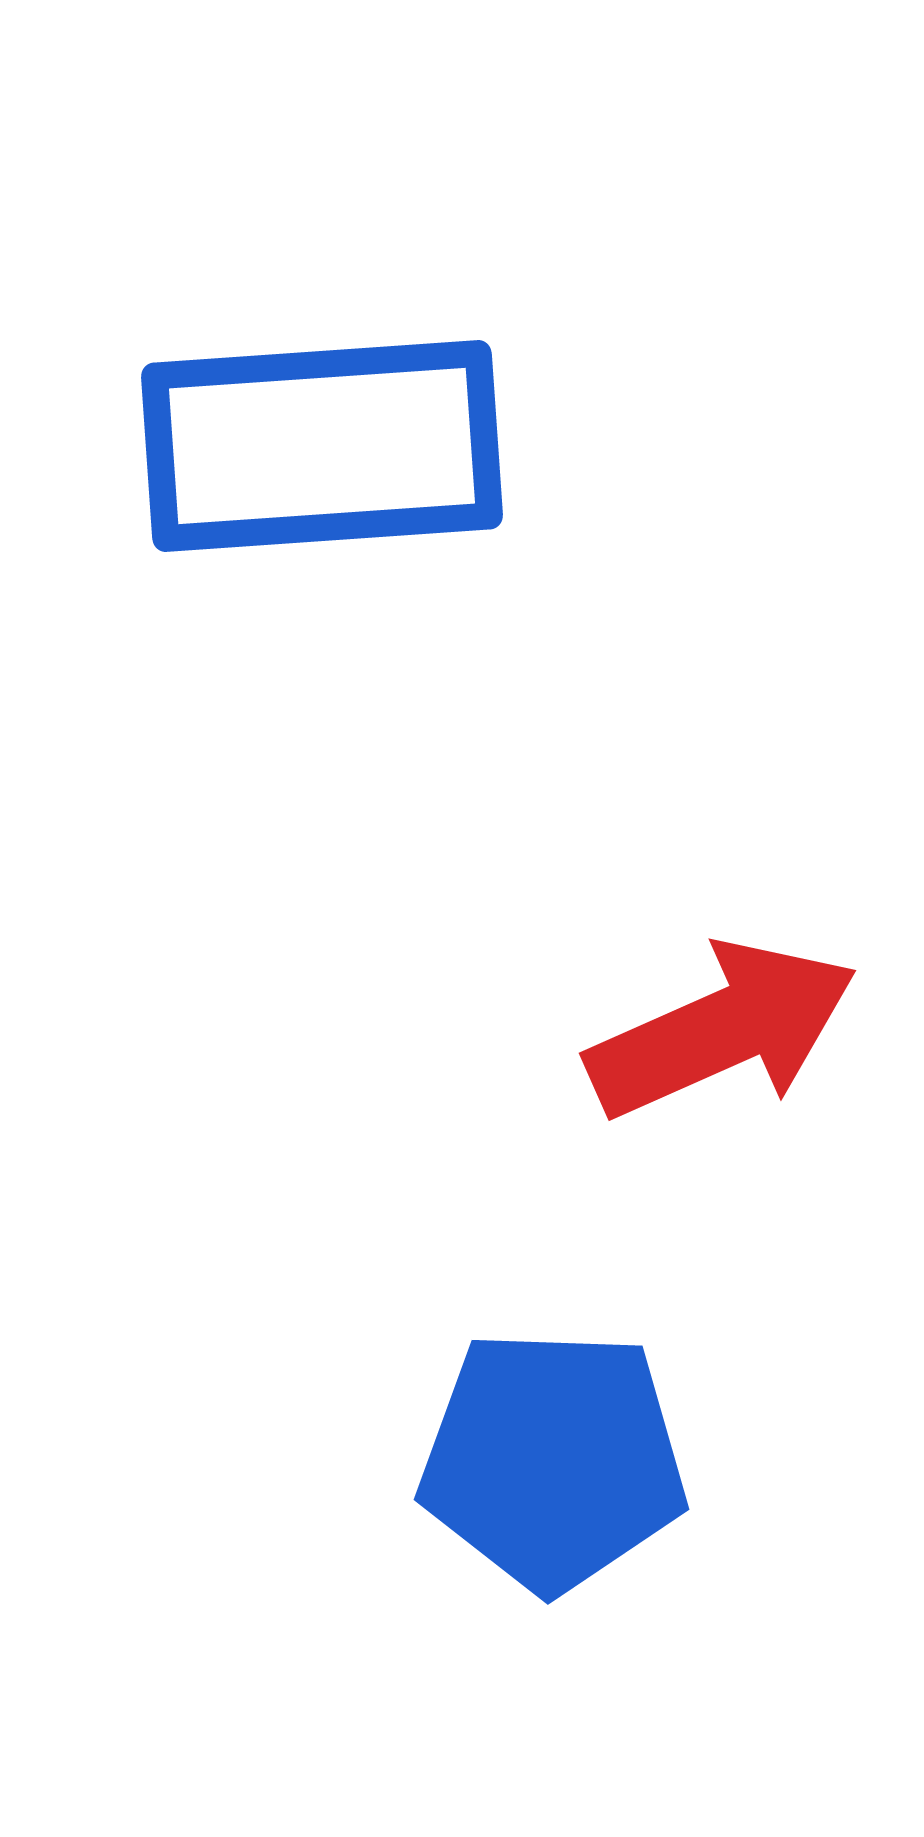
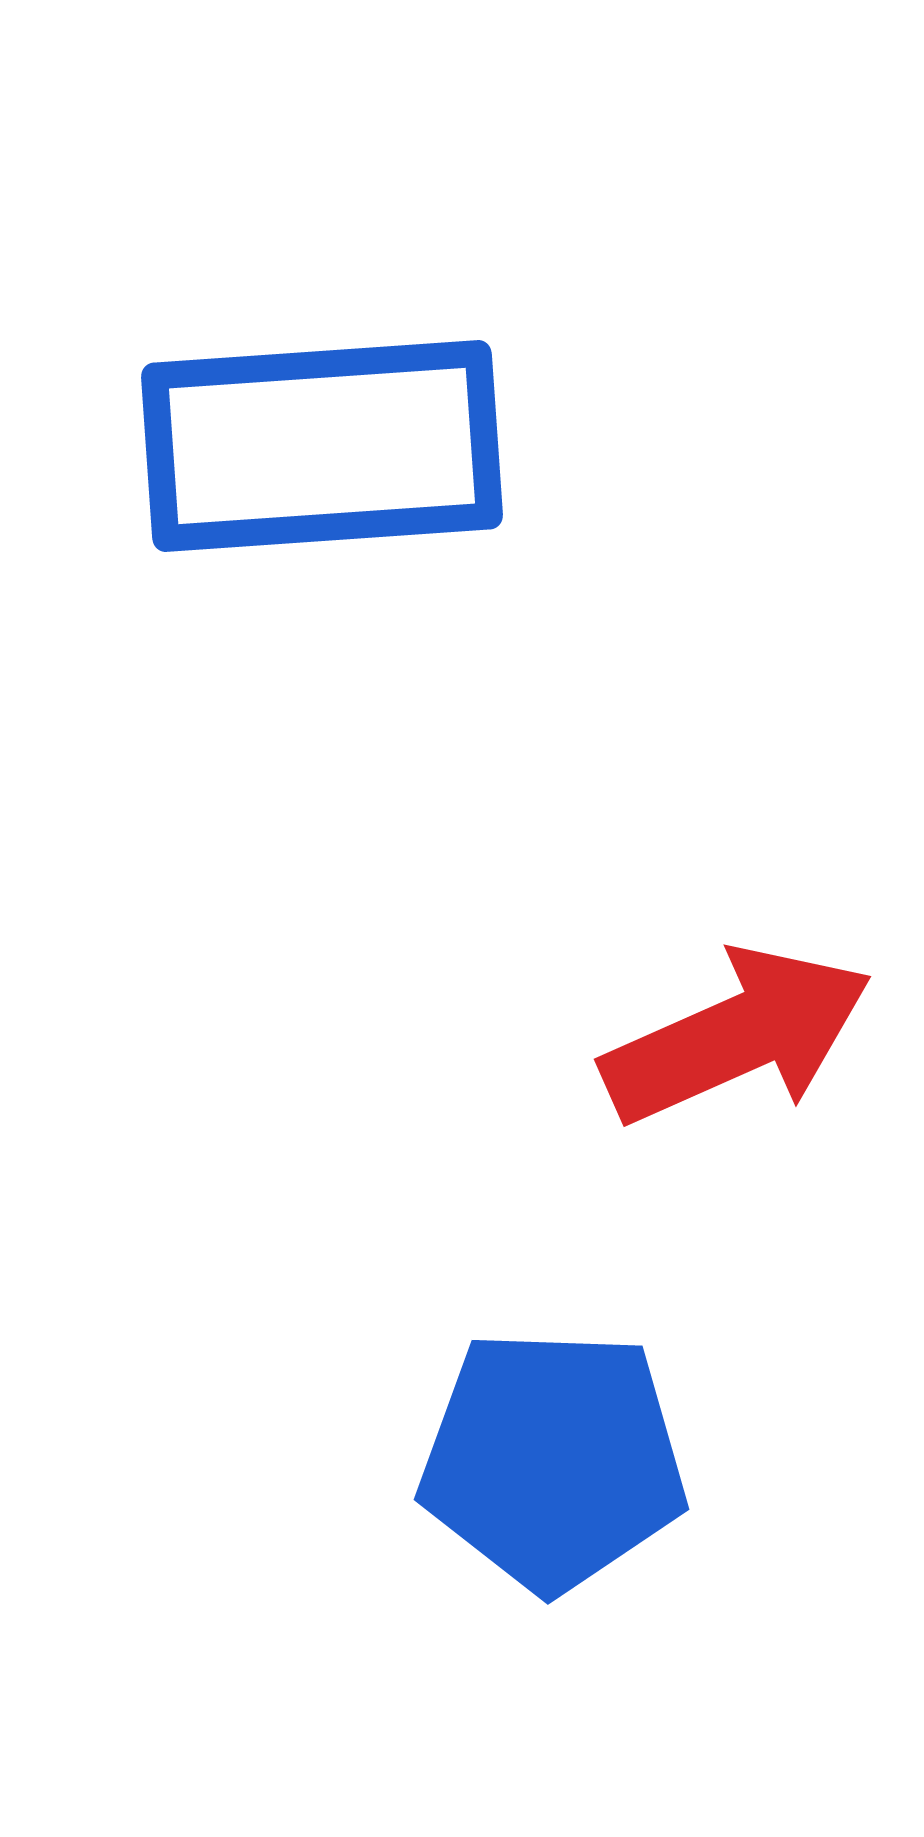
red arrow: moved 15 px right, 6 px down
